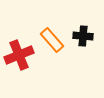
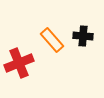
red cross: moved 8 px down
